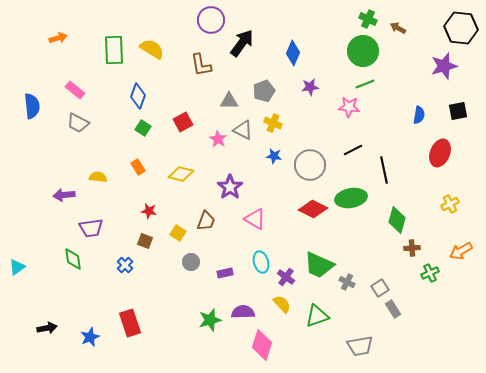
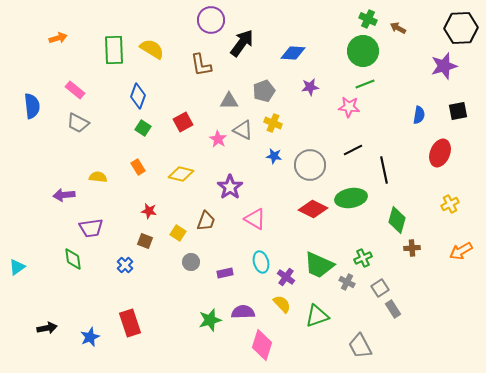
black hexagon at (461, 28): rotated 8 degrees counterclockwise
blue diamond at (293, 53): rotated 70 degrees clockwise
green cross at (430, 273): moved 67 px left, 15 px up
gray trapezoid at (360, 346): rotated 72 degrees clockwise
